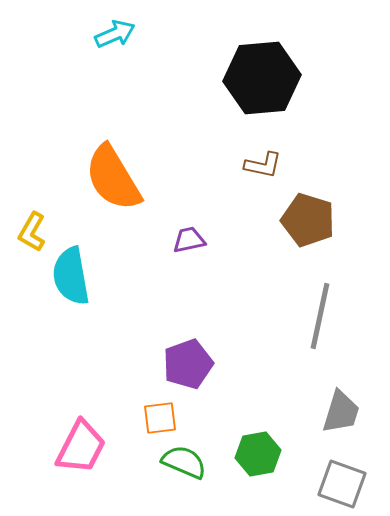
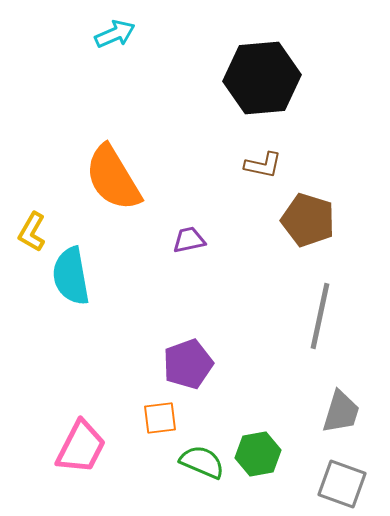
green semicircle: moved 18 px right
